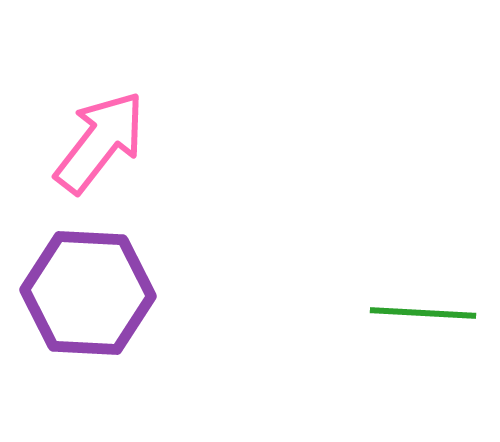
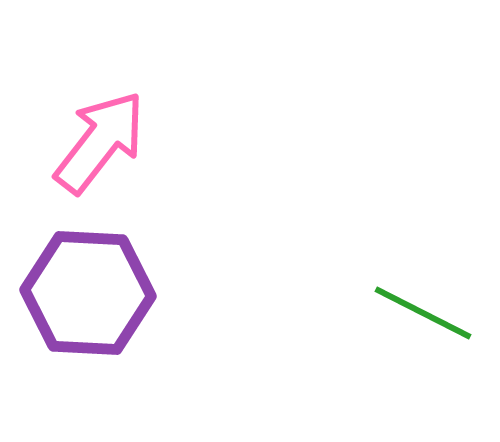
green line: rotated 24 degrees clockwise
